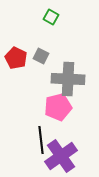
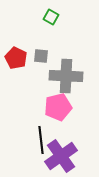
gray square: rotated 21 degrees counterclockwise
gray cross: moved 2 px left, 3 px up
